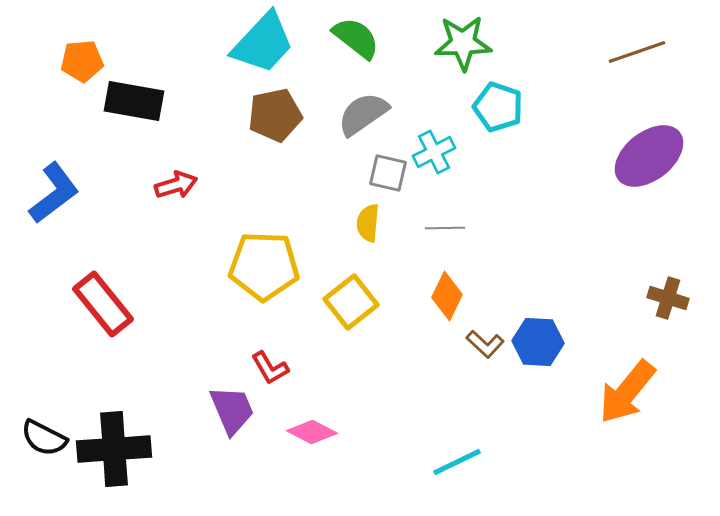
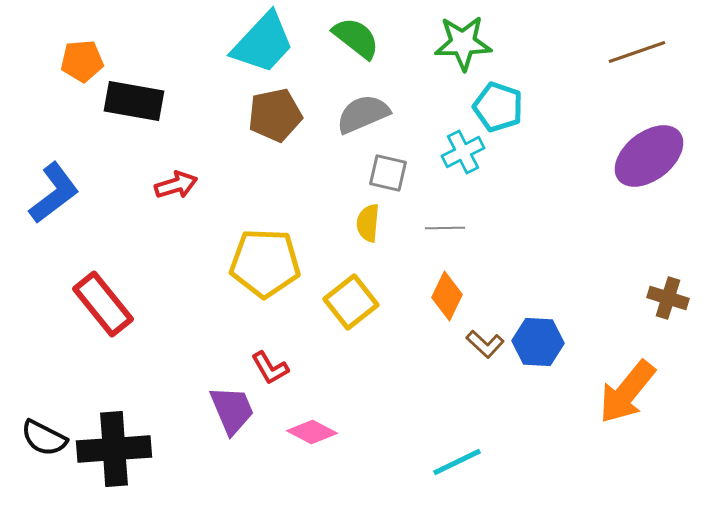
gray semicircle: rotated 12 degrees clockwise
cyan cross: moved 29 px right
yellow pentagon: moved 1 px right, 3 px up
